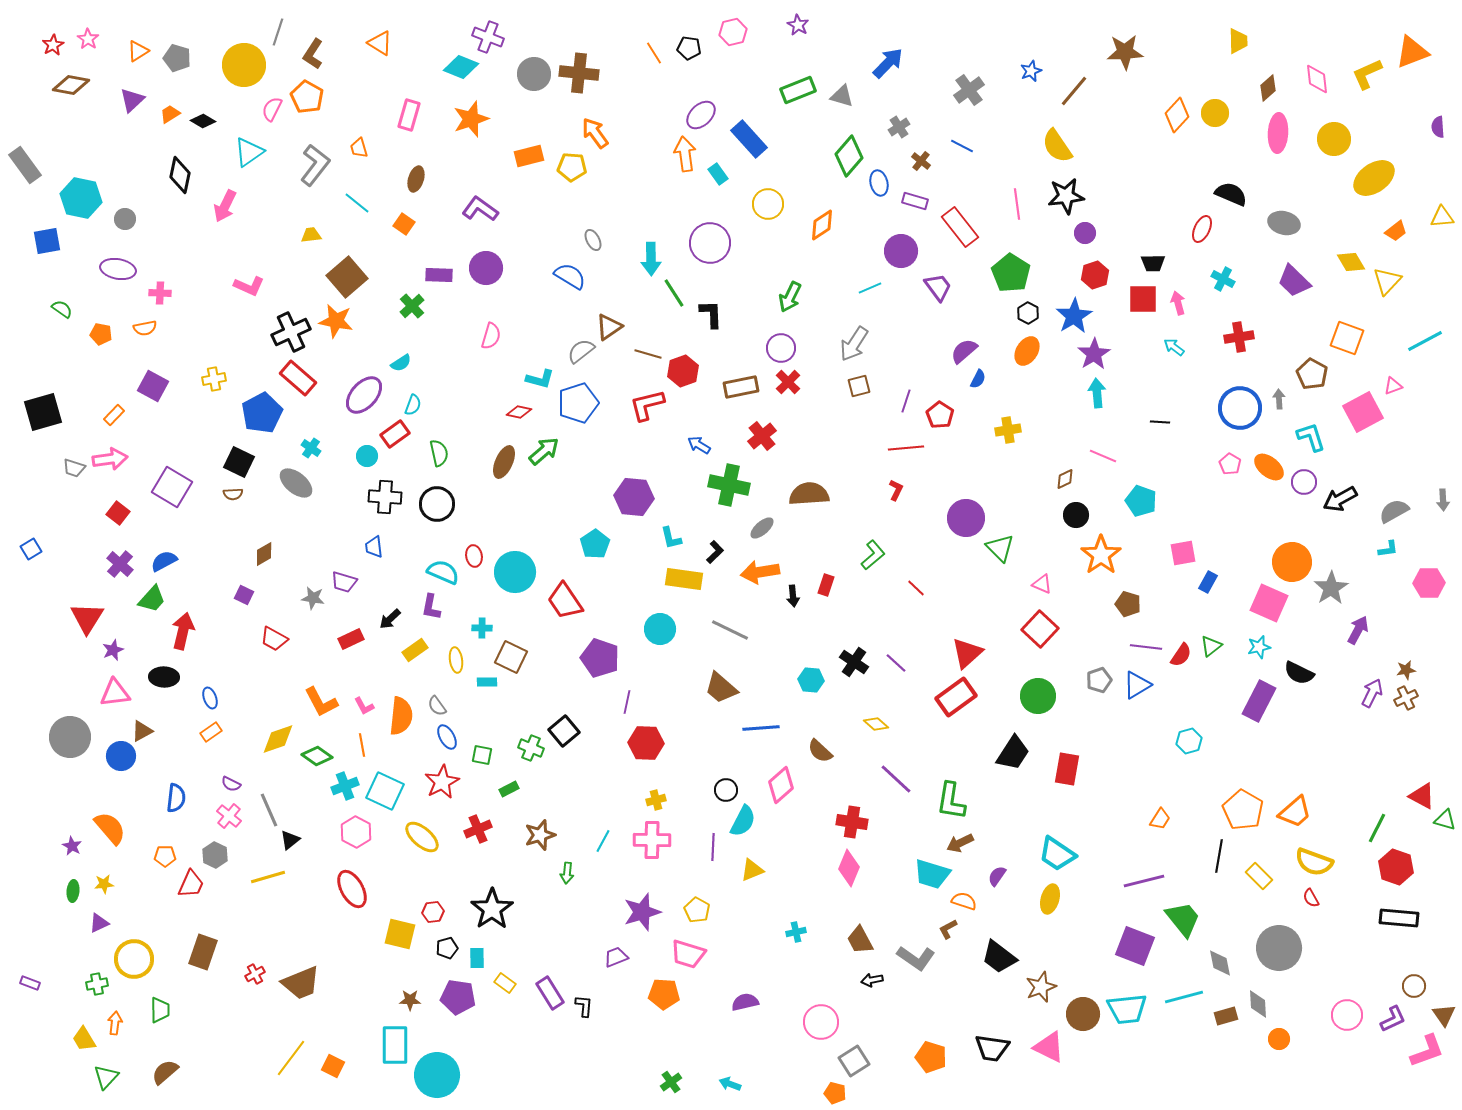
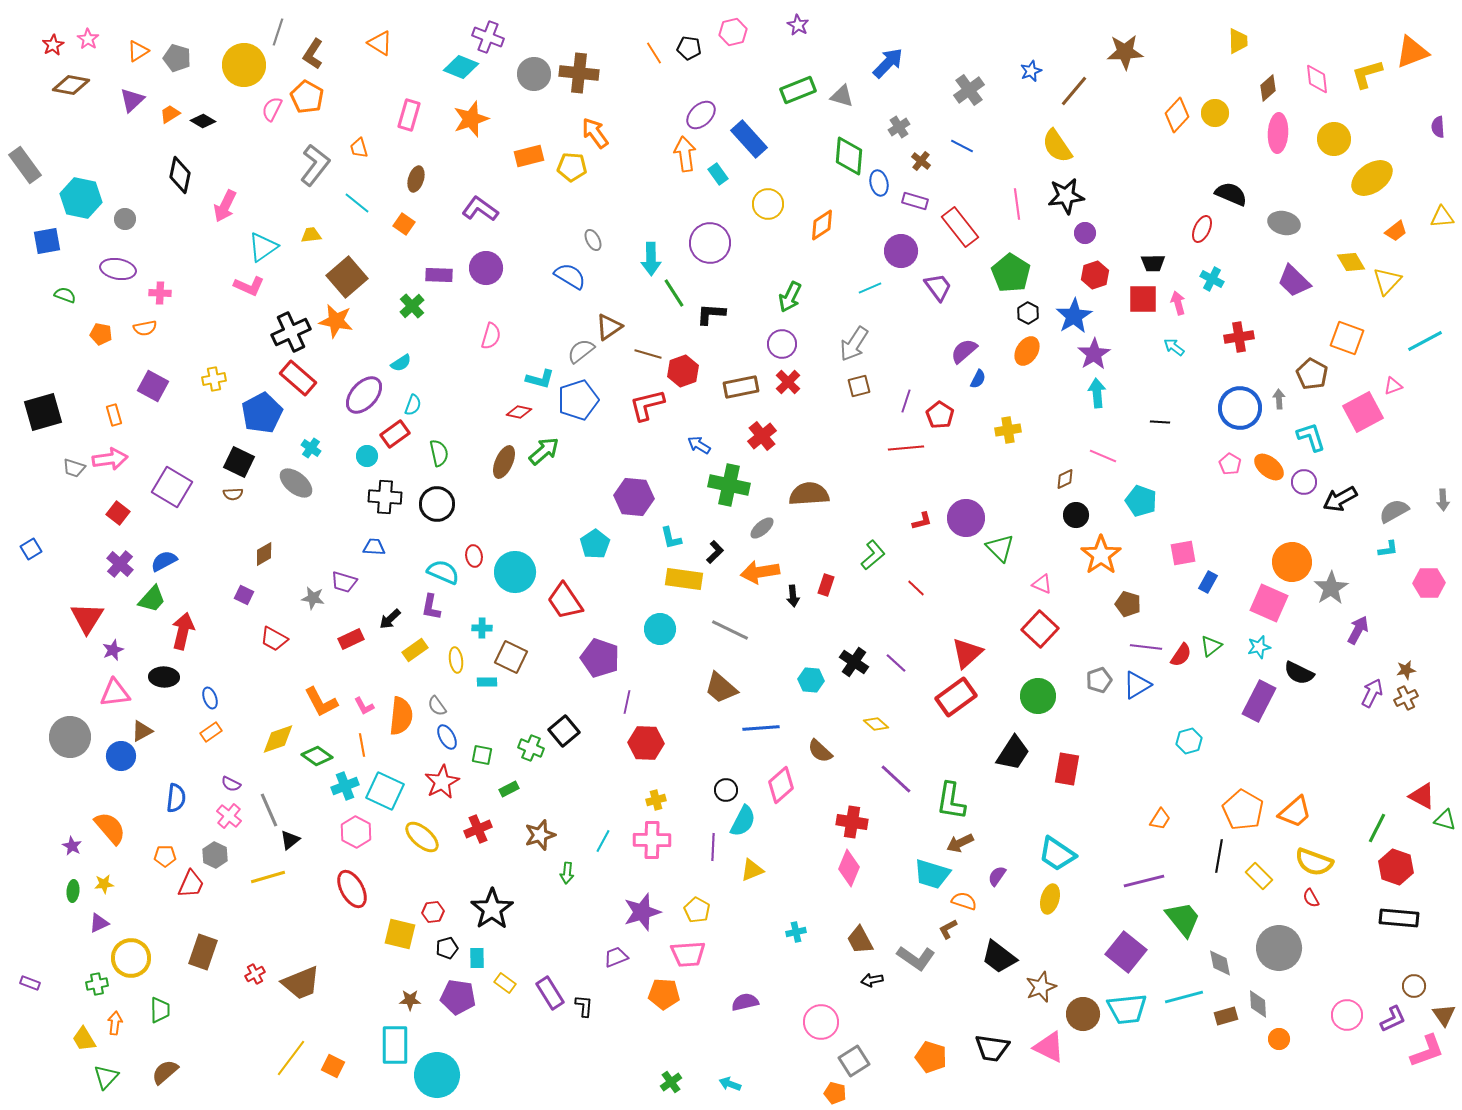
yellow L-shape at (1367, 74): rotated 8 degrees clockwise
cyan triangle at (249, 152): moved 14 px right, 95 px down
green diamond at (849, 156): rotated 36 degrees counterclockwise
yellow ellipse at (1374, 178): moved 2 px left
cyan cross at (1223, 279): moved 11 px left
green semicircle at (62, 309): moved 3 px right, 14 px up; rotated 15 degrees counterclockwise
black L-shape at (711, 314): rotated 84 degrees counterclockwise
purple circle at (781, 348): moved 1 px right, 4 px up
blue pentagon at (578, 403): moved 3 px up
orange rectangle at (114, 415): rotated 60 degrees counterclockwise
red L-shape at (896, 490): moved 26 px right, 31 px down; rotated 50 degrees clockwise
blue trapezoid at (374, 547): rotated 100 degrees clockwise
purple square at (1135, 946): moved 9 px left, 6 px down; rotated 18 degrees clockwise
pink trapezoid at (688, 954): rotated 21 degrees counterclockwise
yellow circle at (134, 959): moved 3 px left, 1 px up
